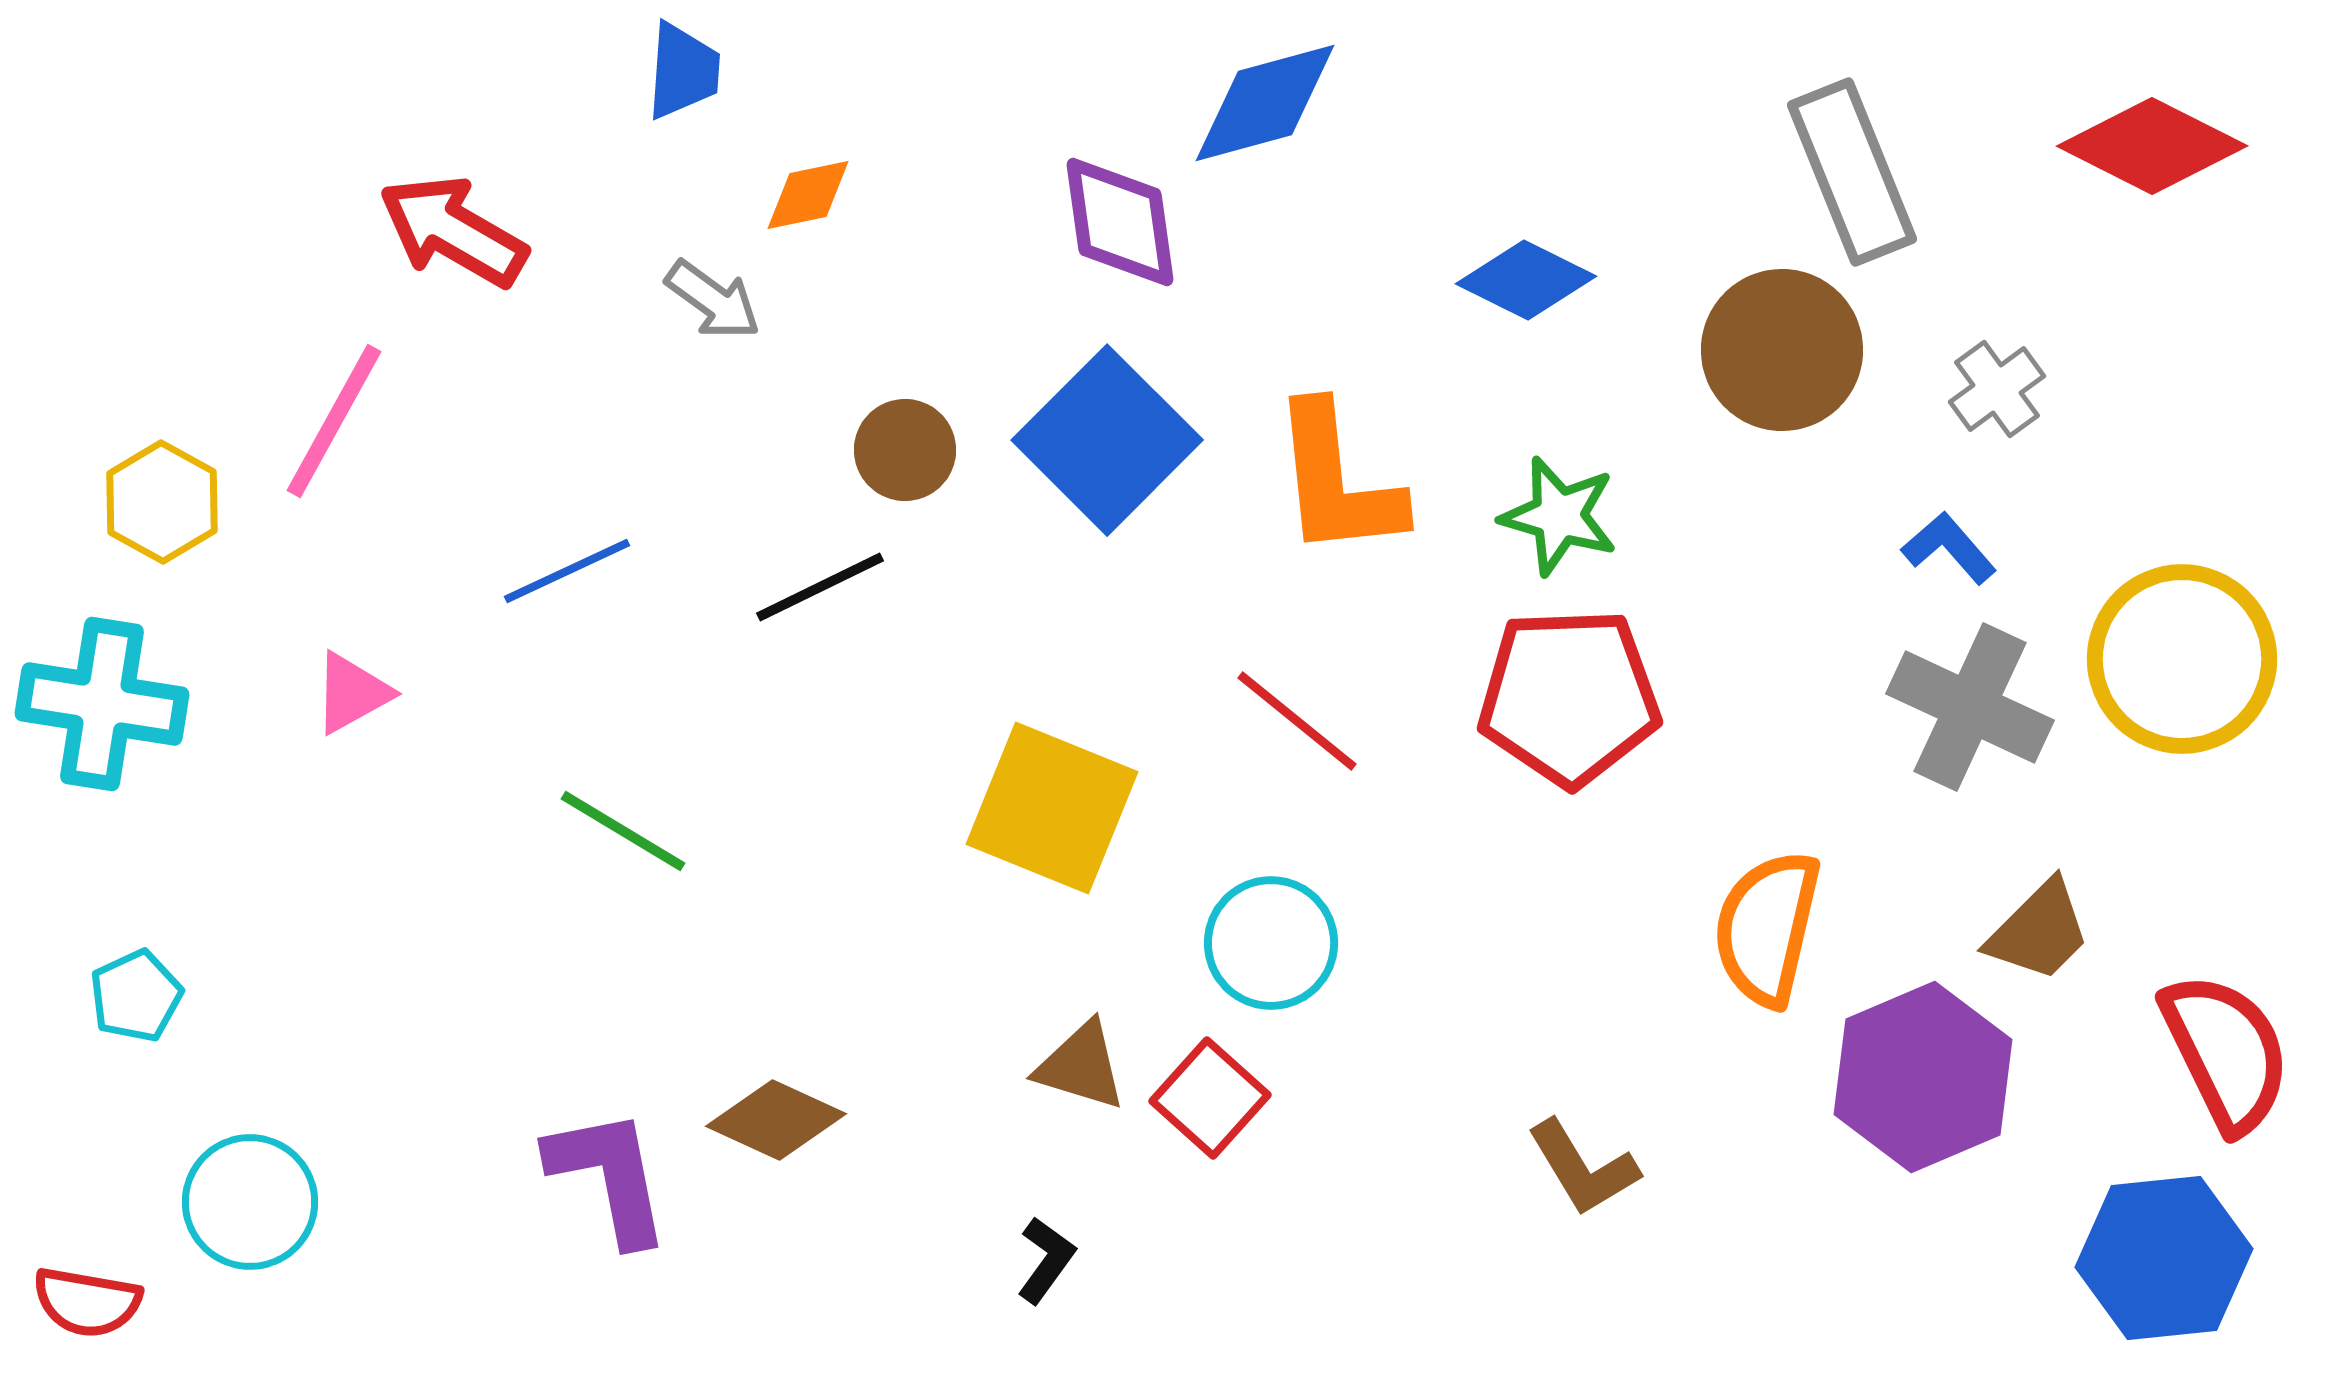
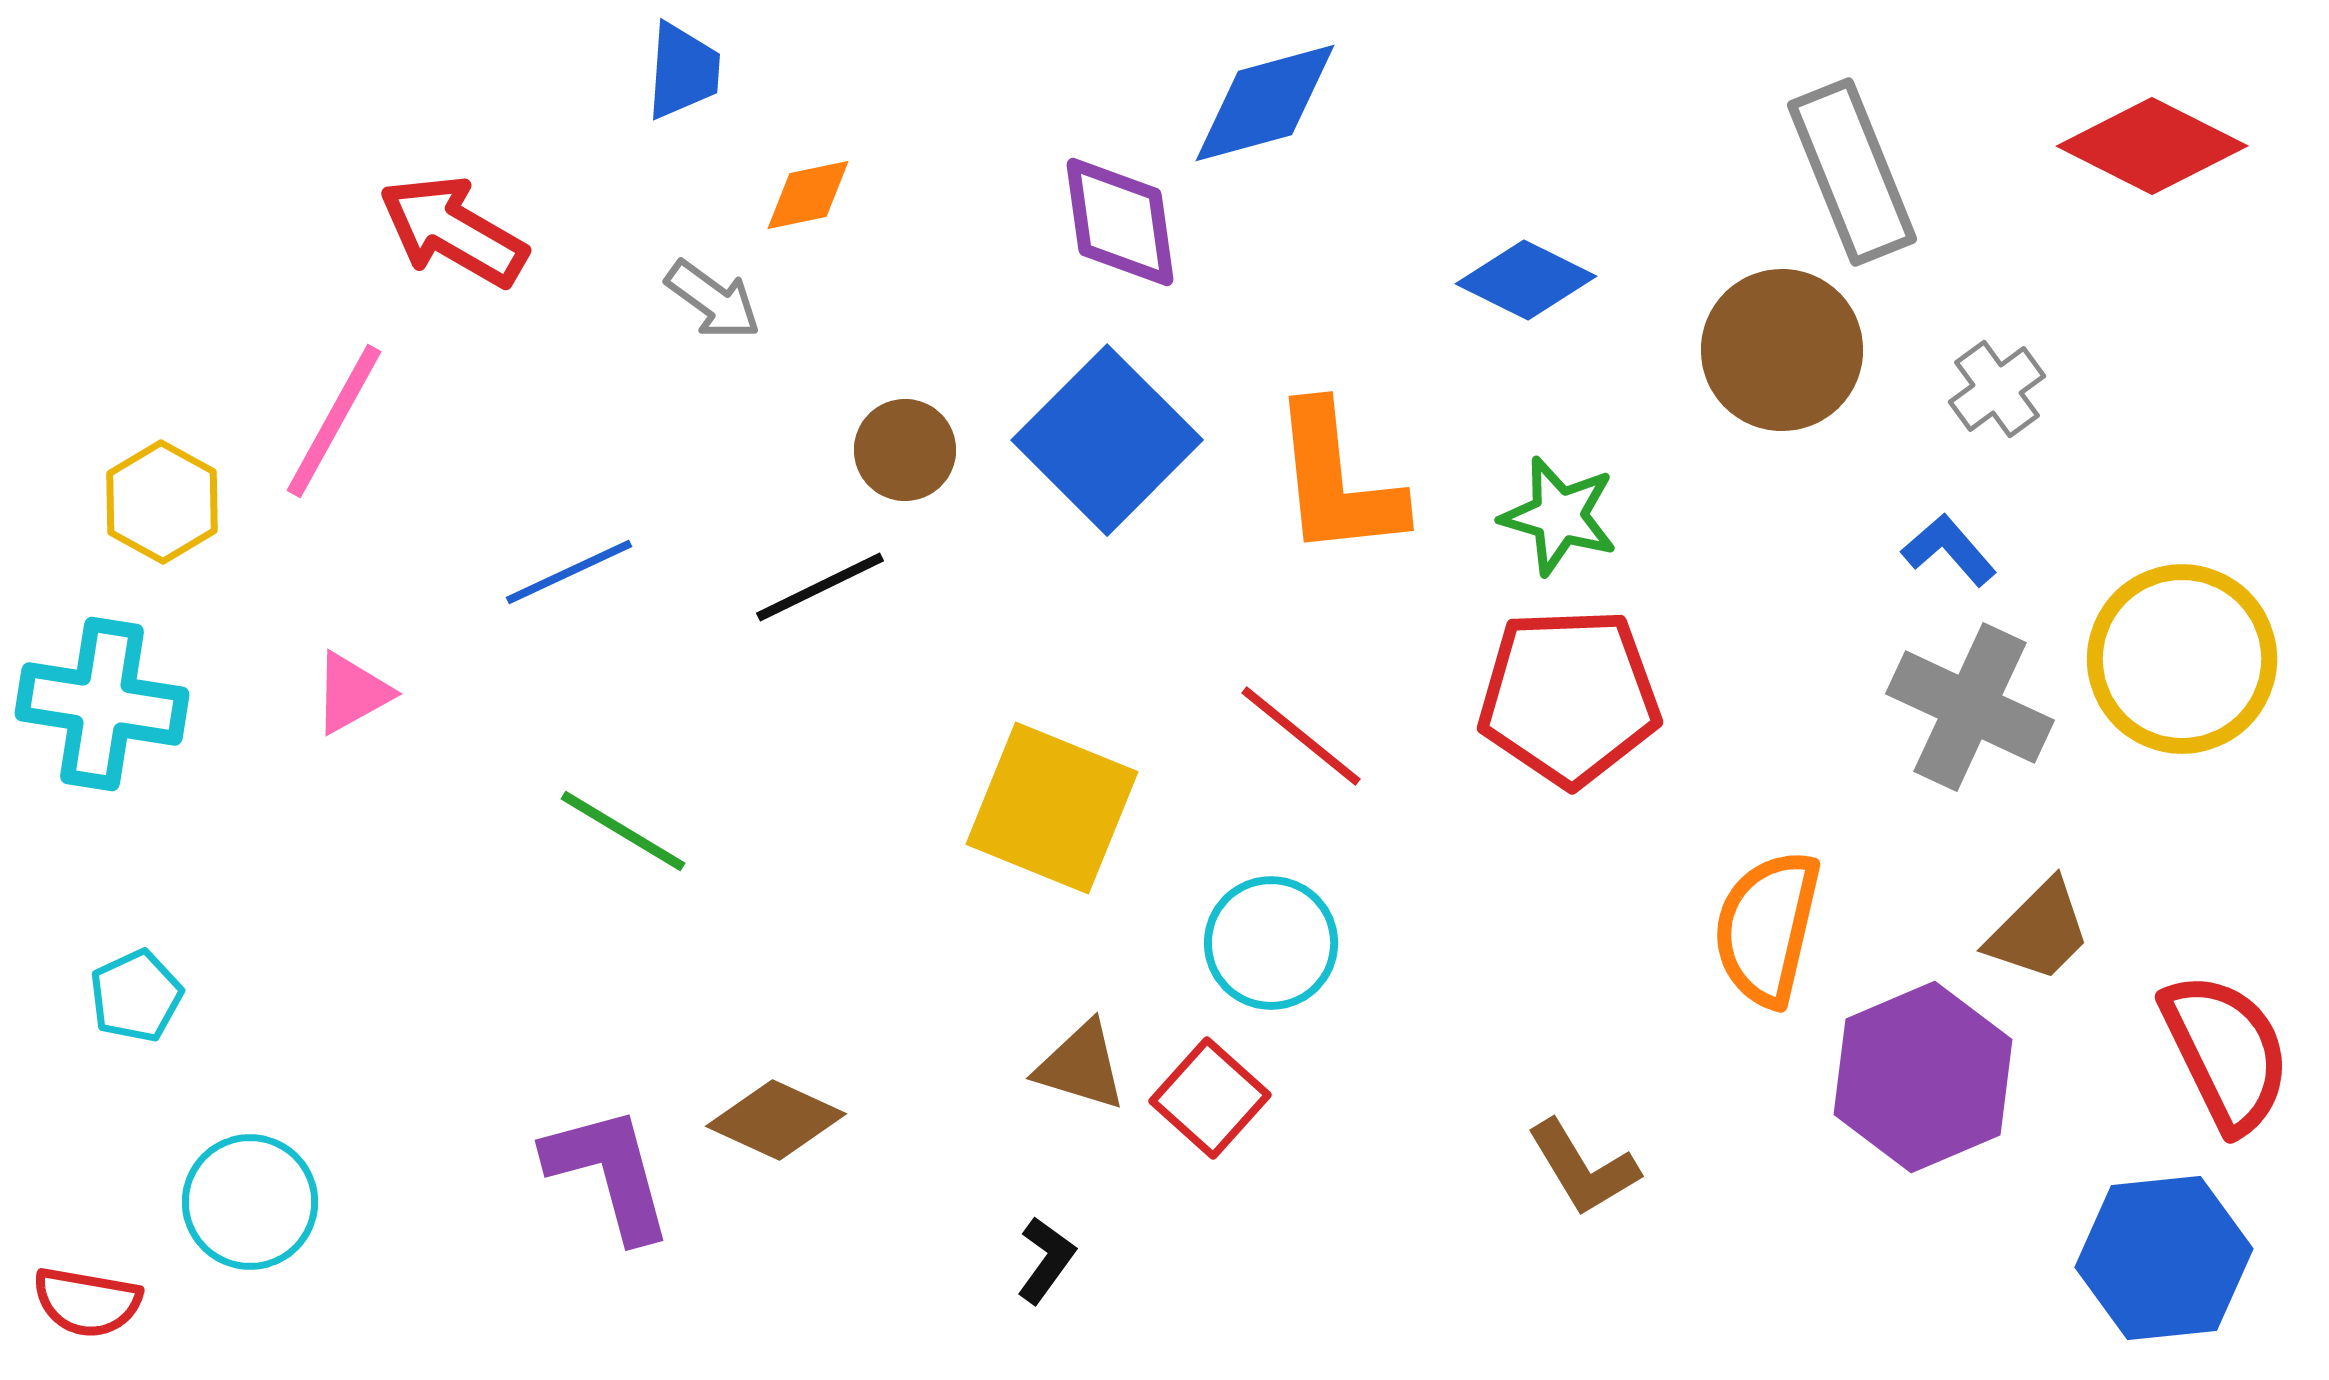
blue L-shape at (1949, 548): moved 2 px down
blue line at (567, 571): moved 2 px right, 1 px down
red line at (1297, 721): moved 4 px right, 15 px down
purple L-shape at (609, 1176): moved 3 px up; rotated 4 degrees counterclockwise
